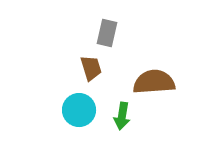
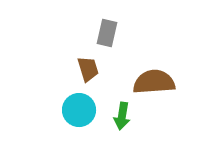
brown trapezoid: moved 3 px left, 1 px down
